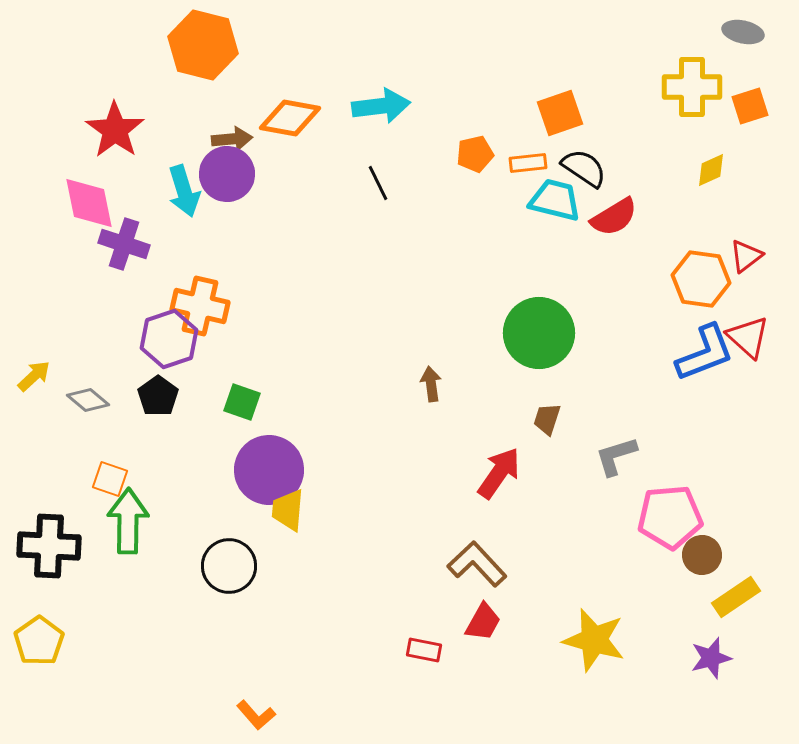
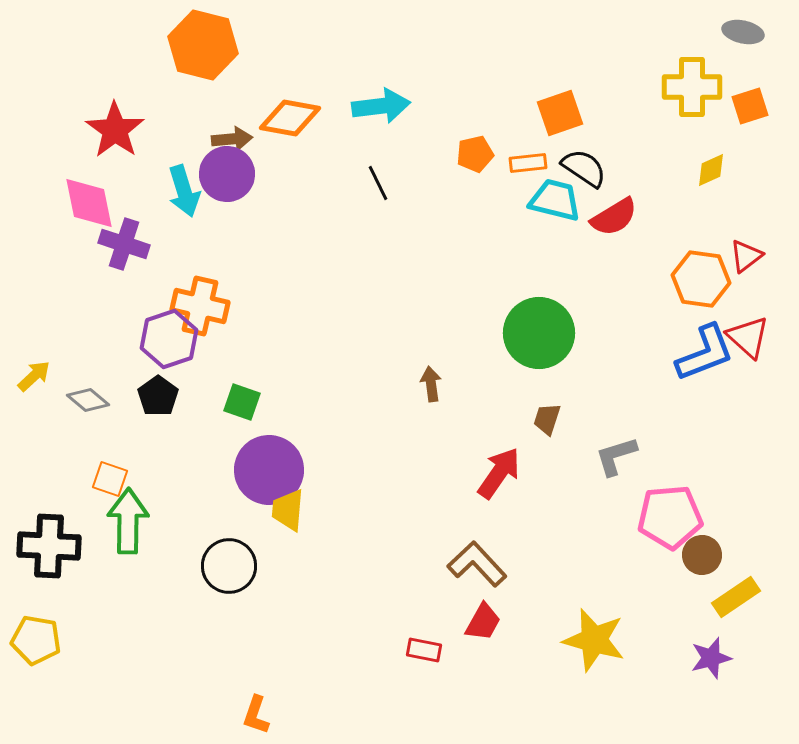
yellow pentagon at (39, 641): moved 3 px left, 1 px up; rotated 27 degrees counterclockwise
orange L-shape at (256, 715): rotated 60 degrees clockwise
